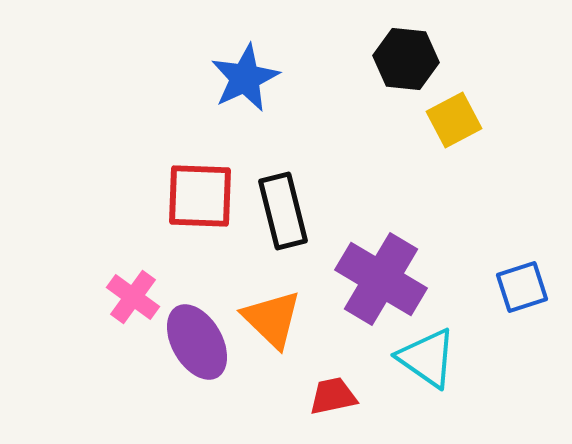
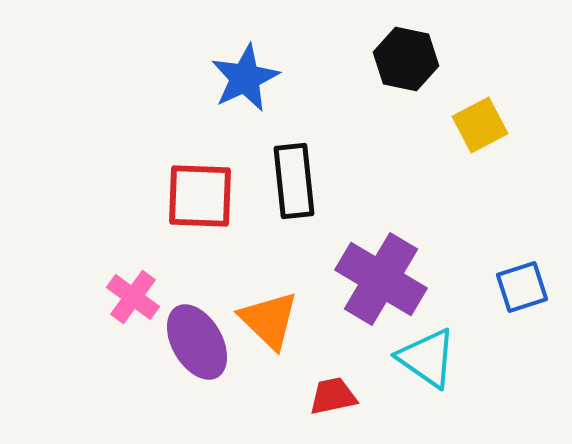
black hexagon: rotated 6 degrees clockwise
yellow square: moved 26 px right, 5 px down
black rectangle: moved 11 px right, 30 px up; rotated 8 degrees clockwise
orange triangle: moved 3 px left, 1 px down
